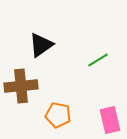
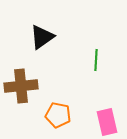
black triangle: moved 1 px right, 8 px up
green line: moved 2 px left; rotated 55 degrees counterclockwise
pink rectangle: moved 3 px left, 2 px down
